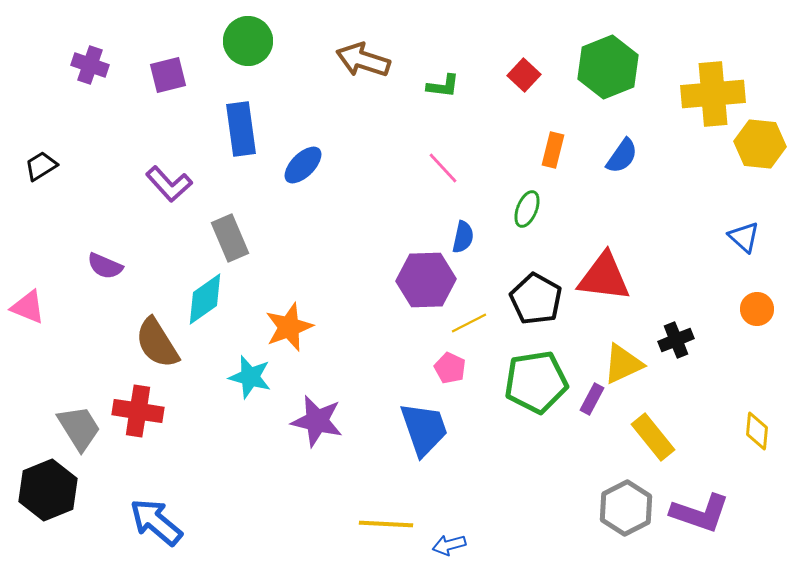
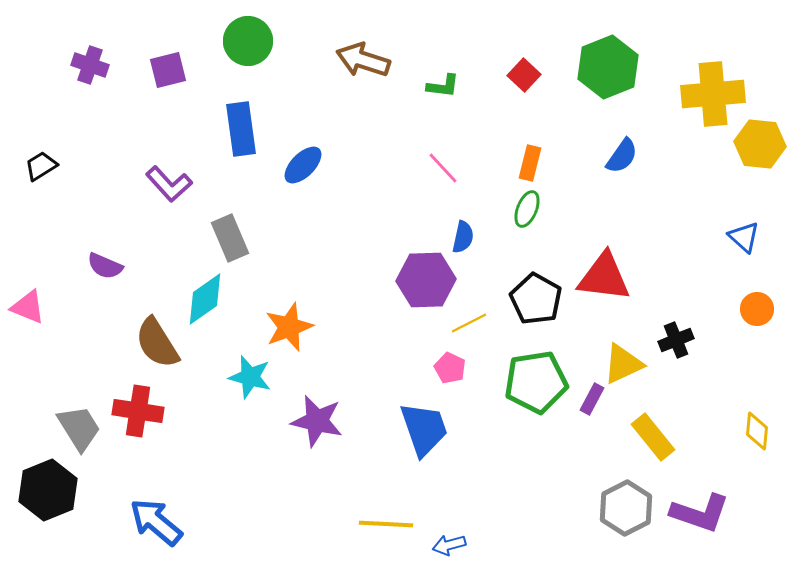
purple square at (168, 75): moved 5 px up
orange rectangle at (553, 150): moved 23 px left, 13 px down
